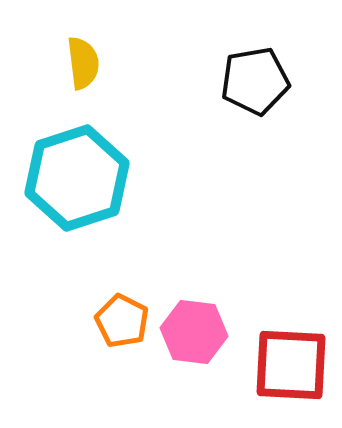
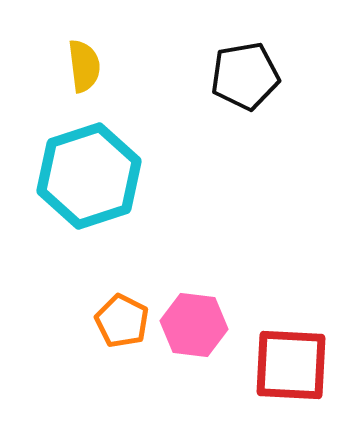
yellow semicircle: moved 1 px right, 3 px down
black pentagon: moved 10 px left, 5 px up
cyan hexagon: moved 12 px right, 2 px up
pink hexagon: moved 7 px up
